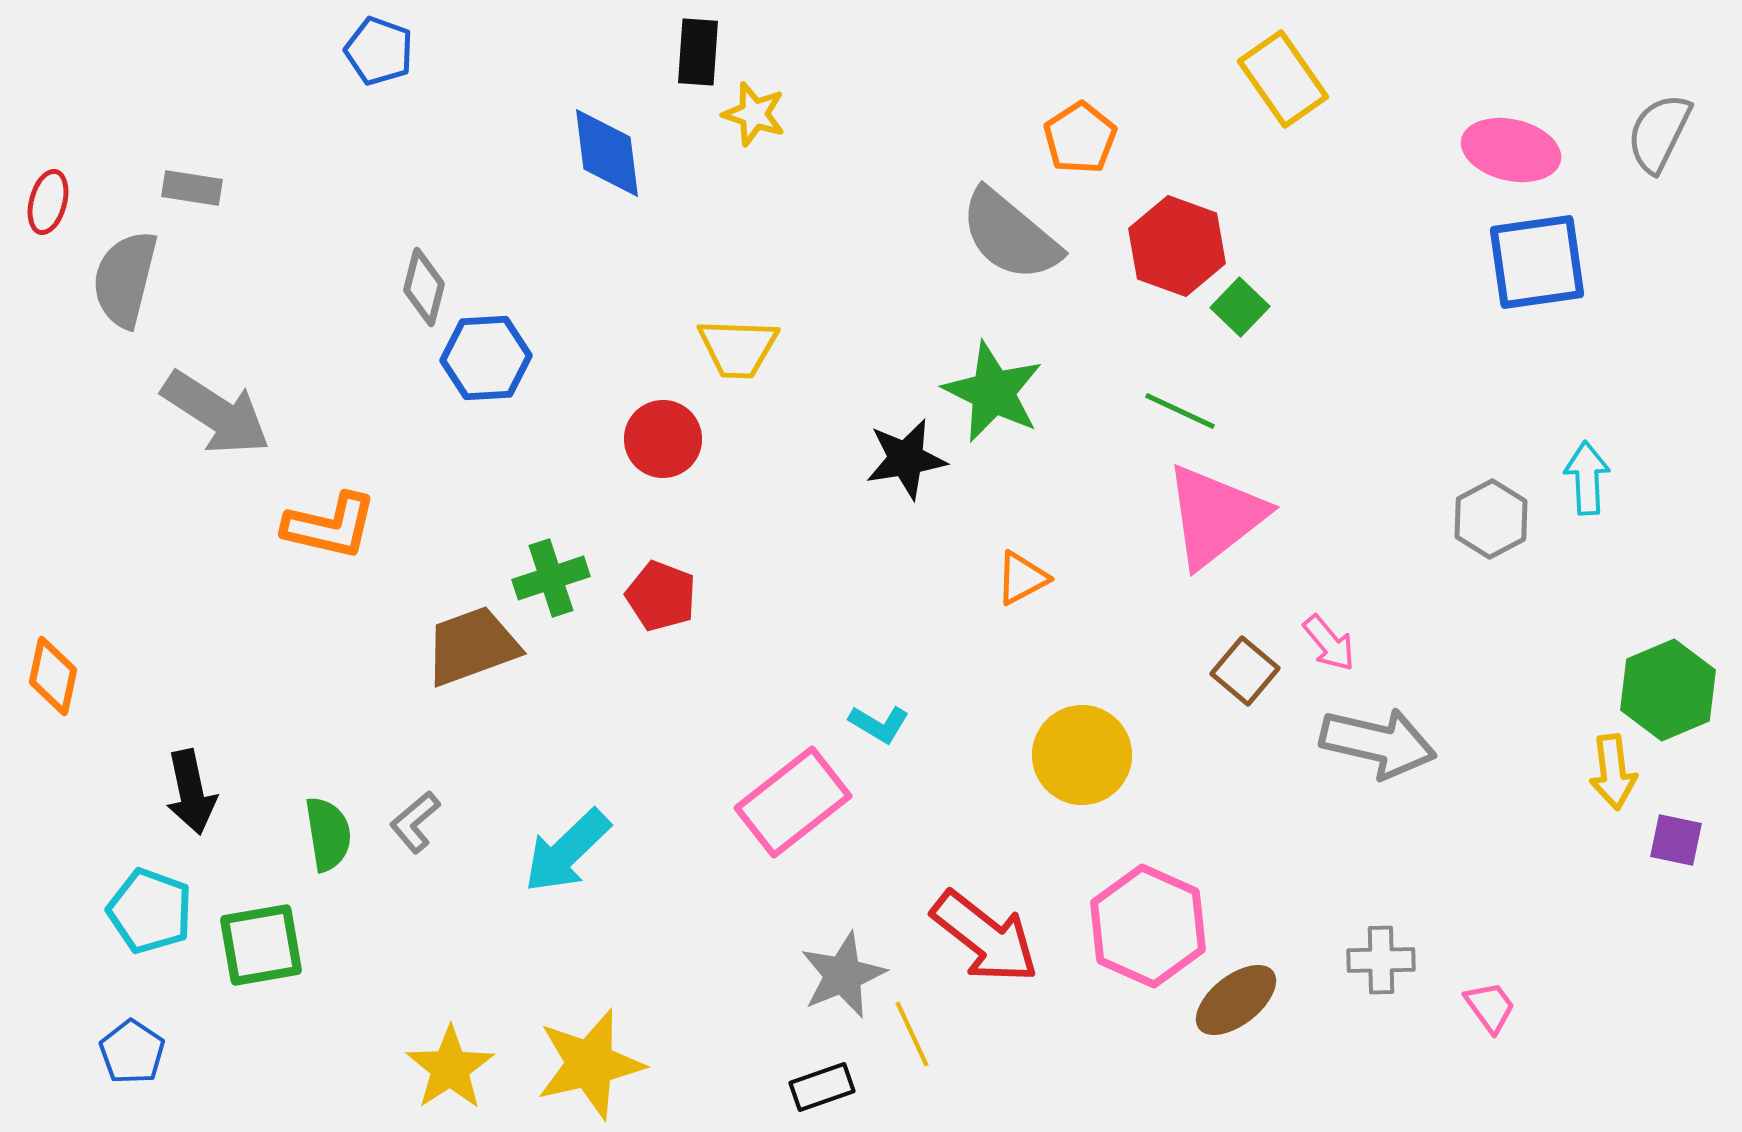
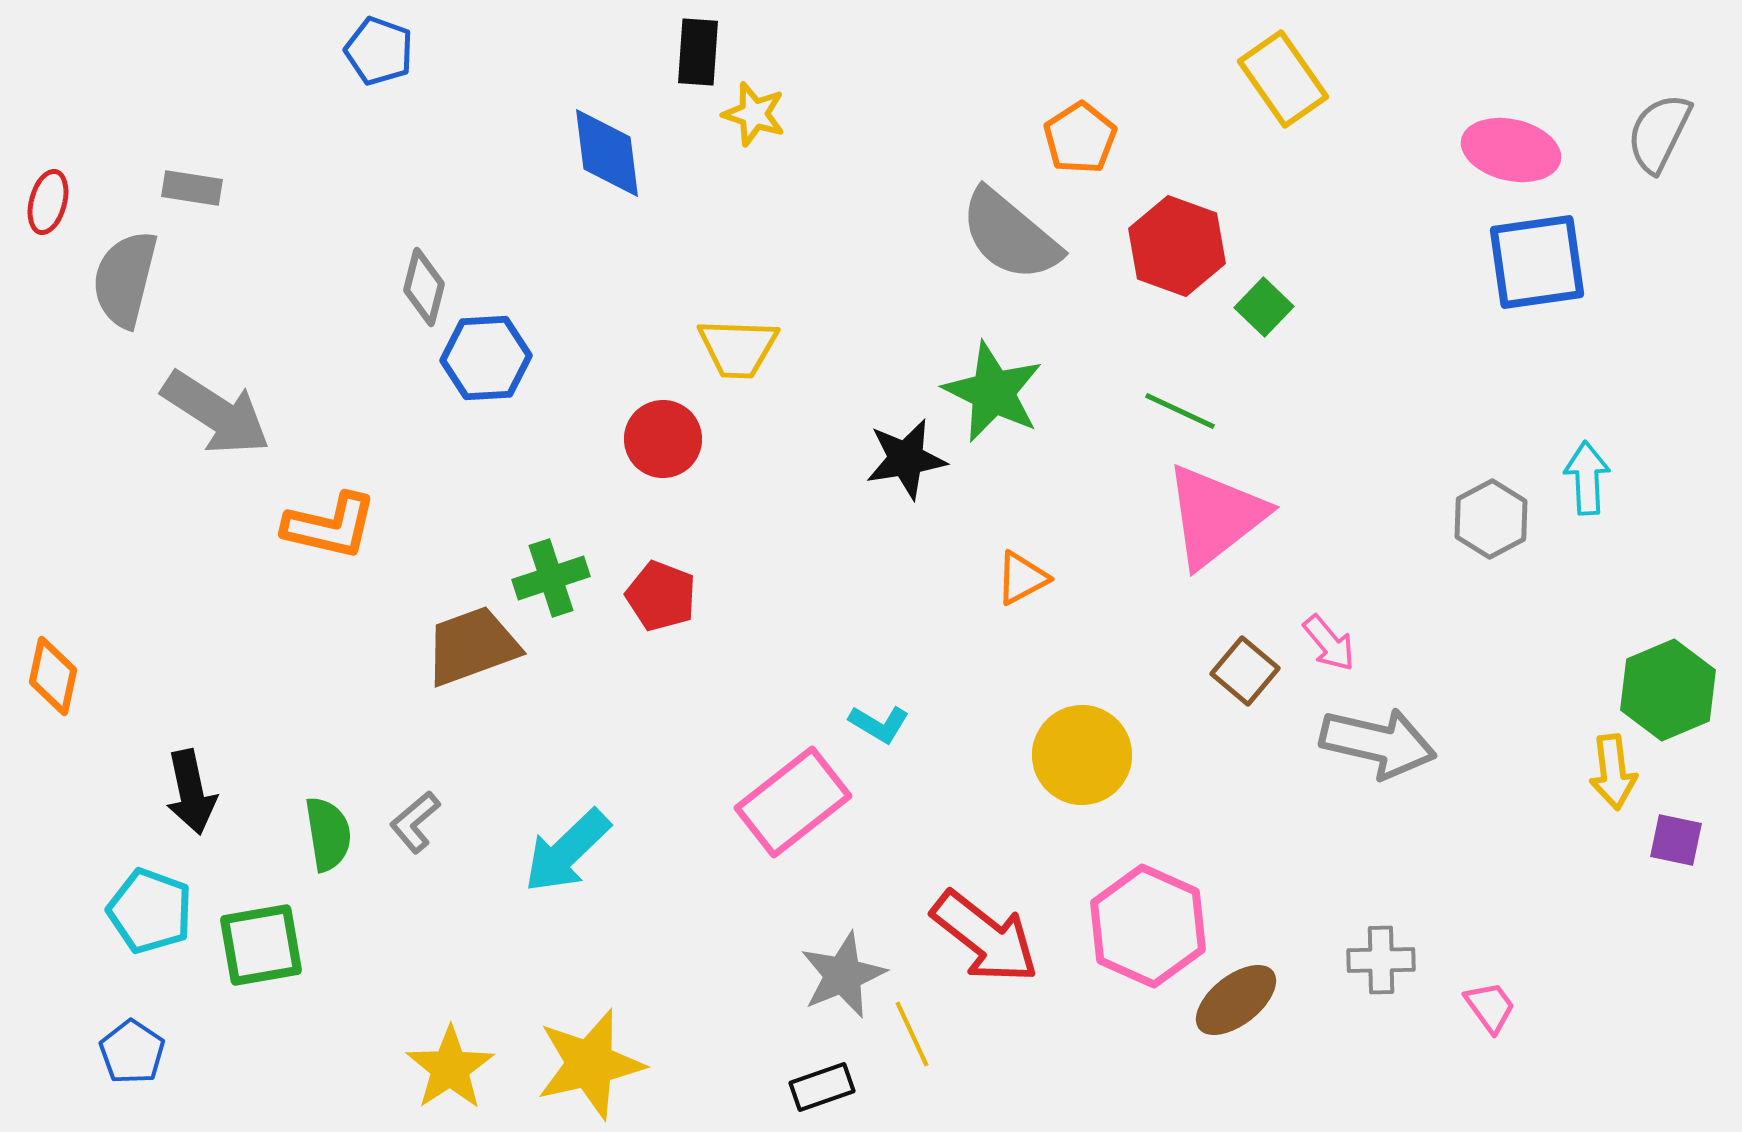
green square at (1240, 307): moved 24 px right
